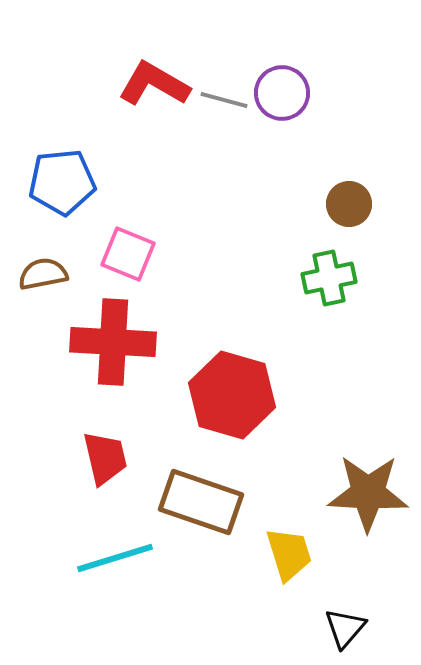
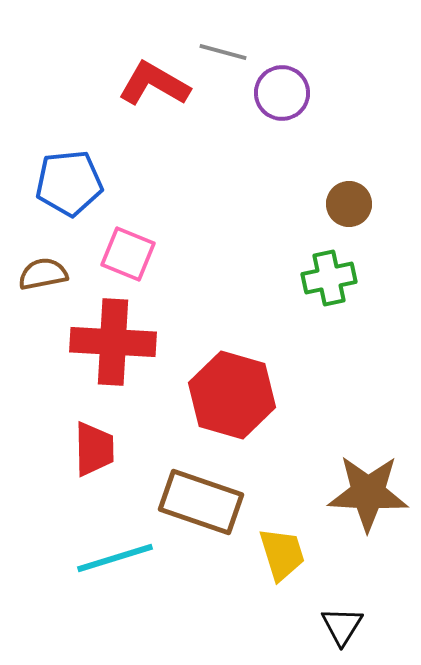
gray line: moved 1 px left, 48 px up
blue pentagon: moved 7 px right, 1 px down
red trapezoid: moved 11 px left, 9 px up; rotated 12 degrees clockwise
yellow trapezoid: moved 7 px left
black triangle: moved 3 px left, 2 px up; rotated 9 degrees counterclockwise
